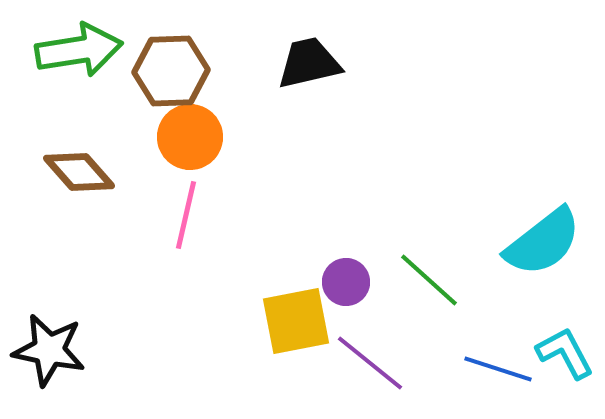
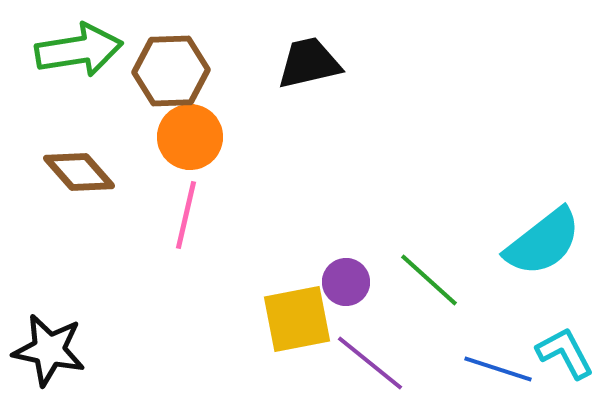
yellow square: moved 1 px right, 2 px up
